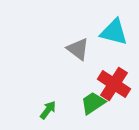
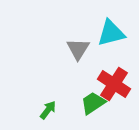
cyan triangle: moved 3 px left, 1 px down; rotated 28 degrees counterclockwise
gray triangle: rotated 25 degrees clockwise
